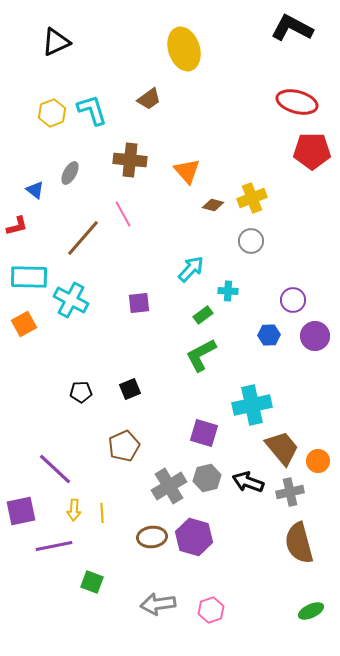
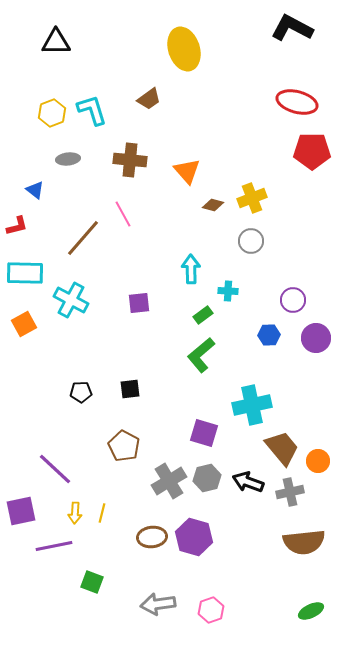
black triangle at (56, 42): rotated 24 degrees clockwise
gray ellipse at (70, 173): moved 2 px left, 14 px up; rotated 55 degrees clockwise
cyan arrow at (191, 269): rotated 44 degrees counterclockwise
cyan rectangle at (29, 277): moved 4 px left, 4 px up
purple circle at (315, 336): moved 1 px right, 2 px down
green L-shape at (201, 355): rotated 12 degrees counterclockwise
black square at (130, 389): rotated 15 degrees clockwise
brown pentagon at (124, 446): rotated 20 degrees counterclockwise
gray cross at (169, 486): moved 5 px up
yellow arrow at (74, 510): moved 1 px right, 3 px down
yellow line at (102, 513): rotated 18 degrees clockwise
brown semicircle at (299, 543): moved 5 px right, 1 px up; rotated 81 degrees counterclockwise
